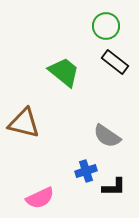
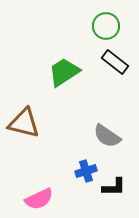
green trapezoid: rotated 72 degrees counterclockwise
pink semicircle: moved 1 px left, 1 px down
